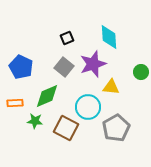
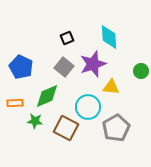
green circle: moved 1 px up
